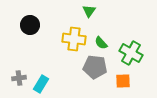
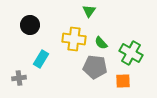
cyan rectangle: moved 25 px up
